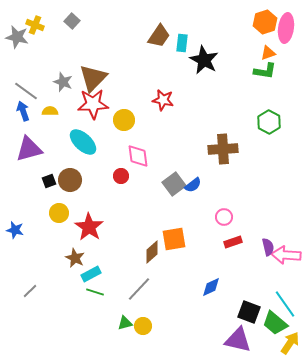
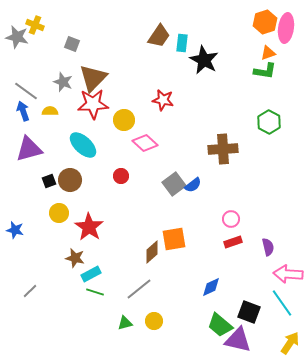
gray square at (72, 21): moved 23 px down; rotated 21 degrees counterclockwise
cyan ellipse at (83, 142): moved 3 px down
pink diamond at (138, 156): moved 7 px right, 13 px up; rotated 40 degrees counterclockwise
pink circle at (224, 217): moved 7 px right, 2 px down
pink arrow at (286, 255): moved 2 px right, 19 px down
brown star at (75, 258): rotated 12 degrees counterclockwise
gray line at (139, 289): rotated 8 degrees clockwise
cyan line at (285, 304): moved 3 px left, 1 px up
green trapezoid at (275, 323): moved 55 px left, 2 px down
yellow circle at (143, 326): moved 11 px right, 5 px up
